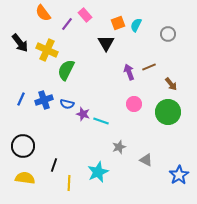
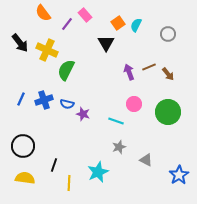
orange square: rotated 16 degrees counterclockwise
brown arrow: moved 3 px left, 10 px up
cyan line: moved 15 px right
